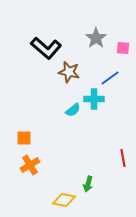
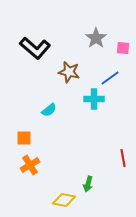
black L-shape: moved 11 px left
cyan semicircle: moved 24 px left
